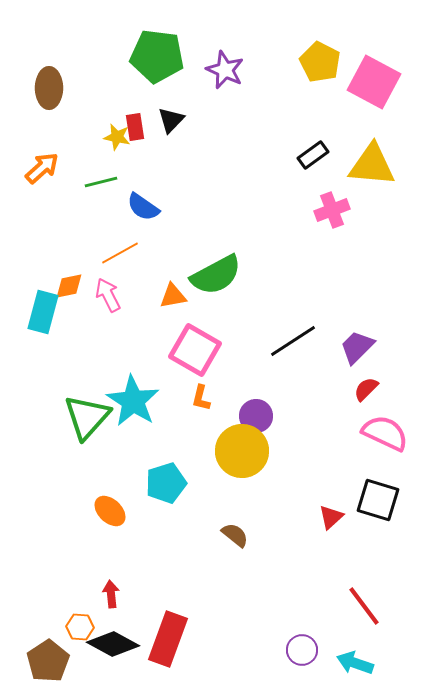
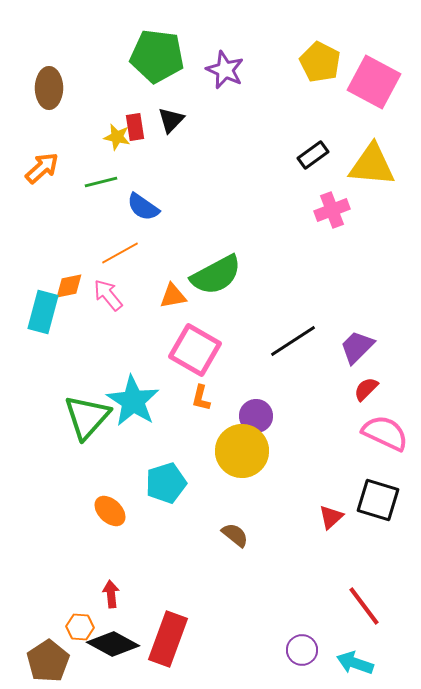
pink arrow at (108, 295): rotated 12 degrees counterclockwise
